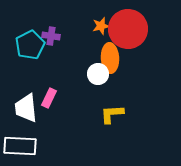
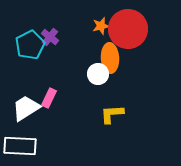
purple cross: moved 1 px left, 1 px down; rotated 30 degrees clockwise
white trapezoid: rotated 64 degrees clockwise
